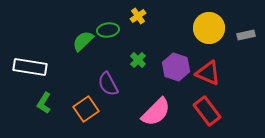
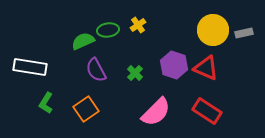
yellow cross: moved 9 px down
yellow circle: moved 4 px right, 2 px down
gray rectangle: moved 2 px left, 2 px up
green semicircle: rotated 20 degrees clockwise
green cross: moved 3 px left, 13 px down
purple hexagon: moved 2 px left, 2 px up
red triangle: moved 2 px left, 5 px up
purple semicircle: moved 12 px left, 14 px up
green L-shape: moved 2 px right
red rectangle: rotated 20 degrees counterclockwise
